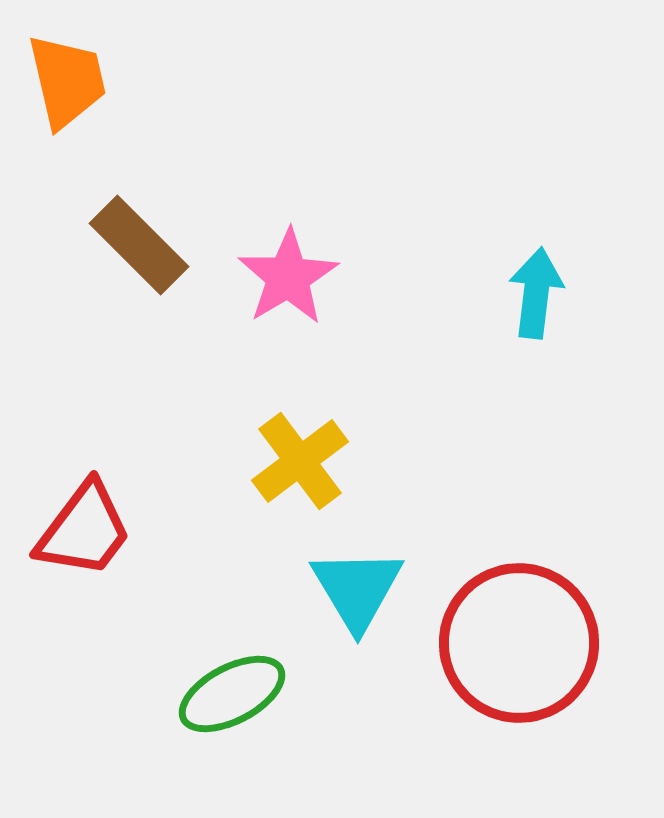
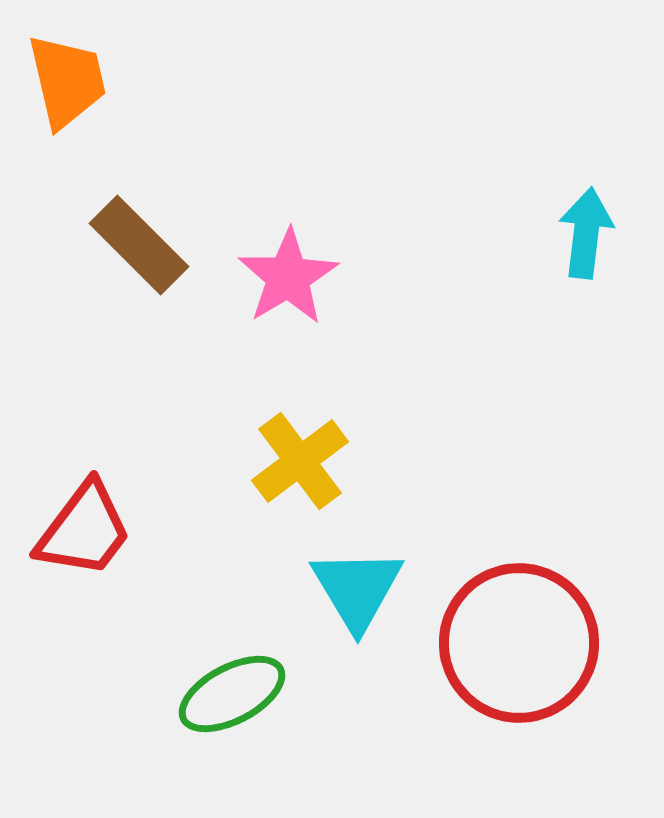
cyan arrow: moved 50 px right, 60 px up
